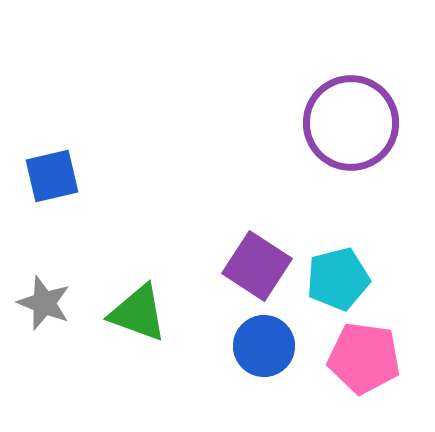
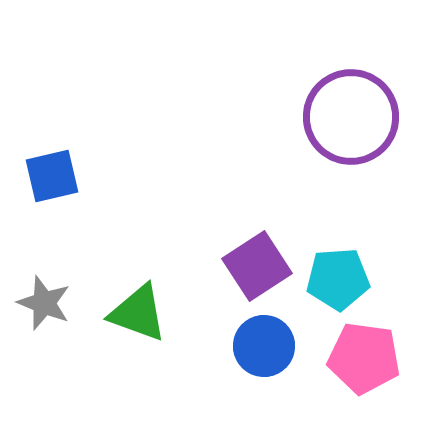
purple circle: moved 6 px up
purple square: rotated 24 degrees clockwise
cyan pentagon: rotated 10 degrees clockwise
